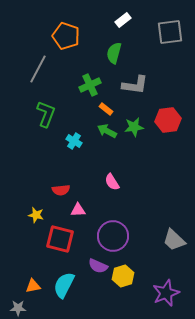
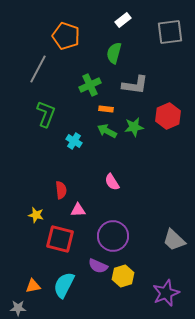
orange rectangle: rotated 32 degrees counterclockwise
red hexagon: moved 4 px up; rotated 15 degrees counterclockwise
red semicircle: rotated 90 degrees counterclockwise
